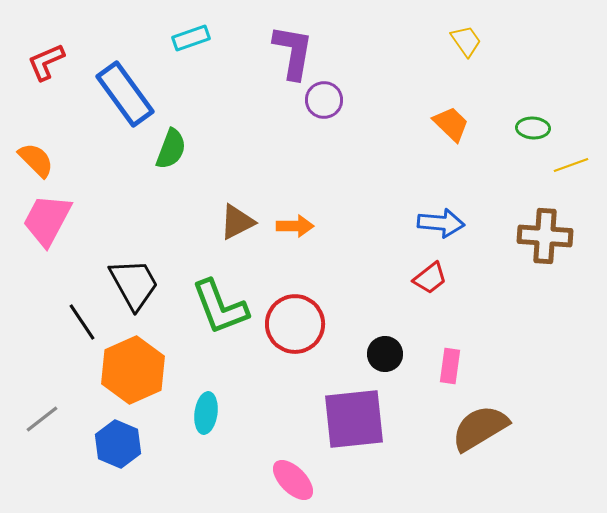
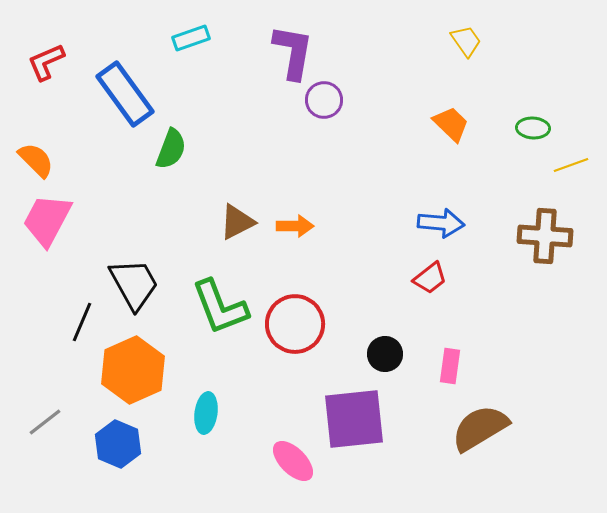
black line: rotated 57 degrees clockwise
gray line: moved 3 px right, 3 px down
pink ellipse: moved 19 px up
